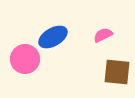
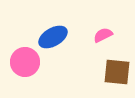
pink circle: moved 3 px down
